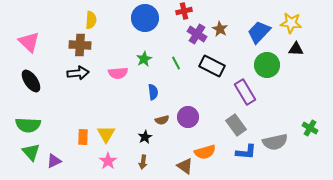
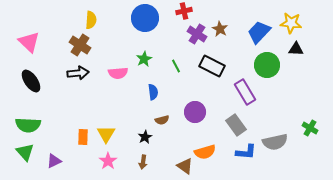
brown cross: rotated 30 degrees clockwise
green line: moved 3 px down
purple circle: moved 7 px right, 5 px up
green triangle: moved 6 px left
